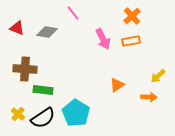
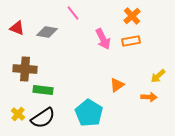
cyan pentagon: moved 13 px right
